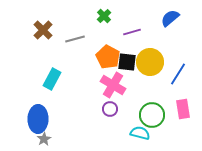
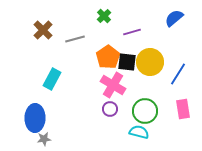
blue semicircle: moved 4 px right
orange pentagon: rotated 10 degrees clockwise
green circle: moved 7 px left, 4 px up
blue ellipse: moved 3 px left, 1 px up
cyan semicircle: moved 1 px left, 1 px up
gray star: rotated 24 degrees clockwise
